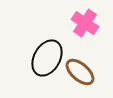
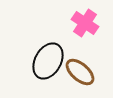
black ellipse: moved 1 px right, 3 px down
